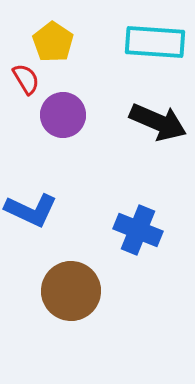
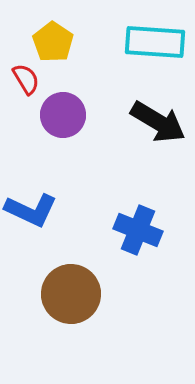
black arrow: rotated 8 degrees clockwise
brown circle: moved 3 px down
